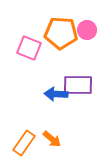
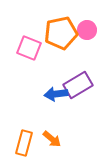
orange pentagon: rotated 16 degrees counterclockwise
purple rectangle: rotated 32 degrees counterclockwise
blue arrow: rotated 10 degrees counterclockwise
orange rectangle: rotated 20 degrees counterclockwise
